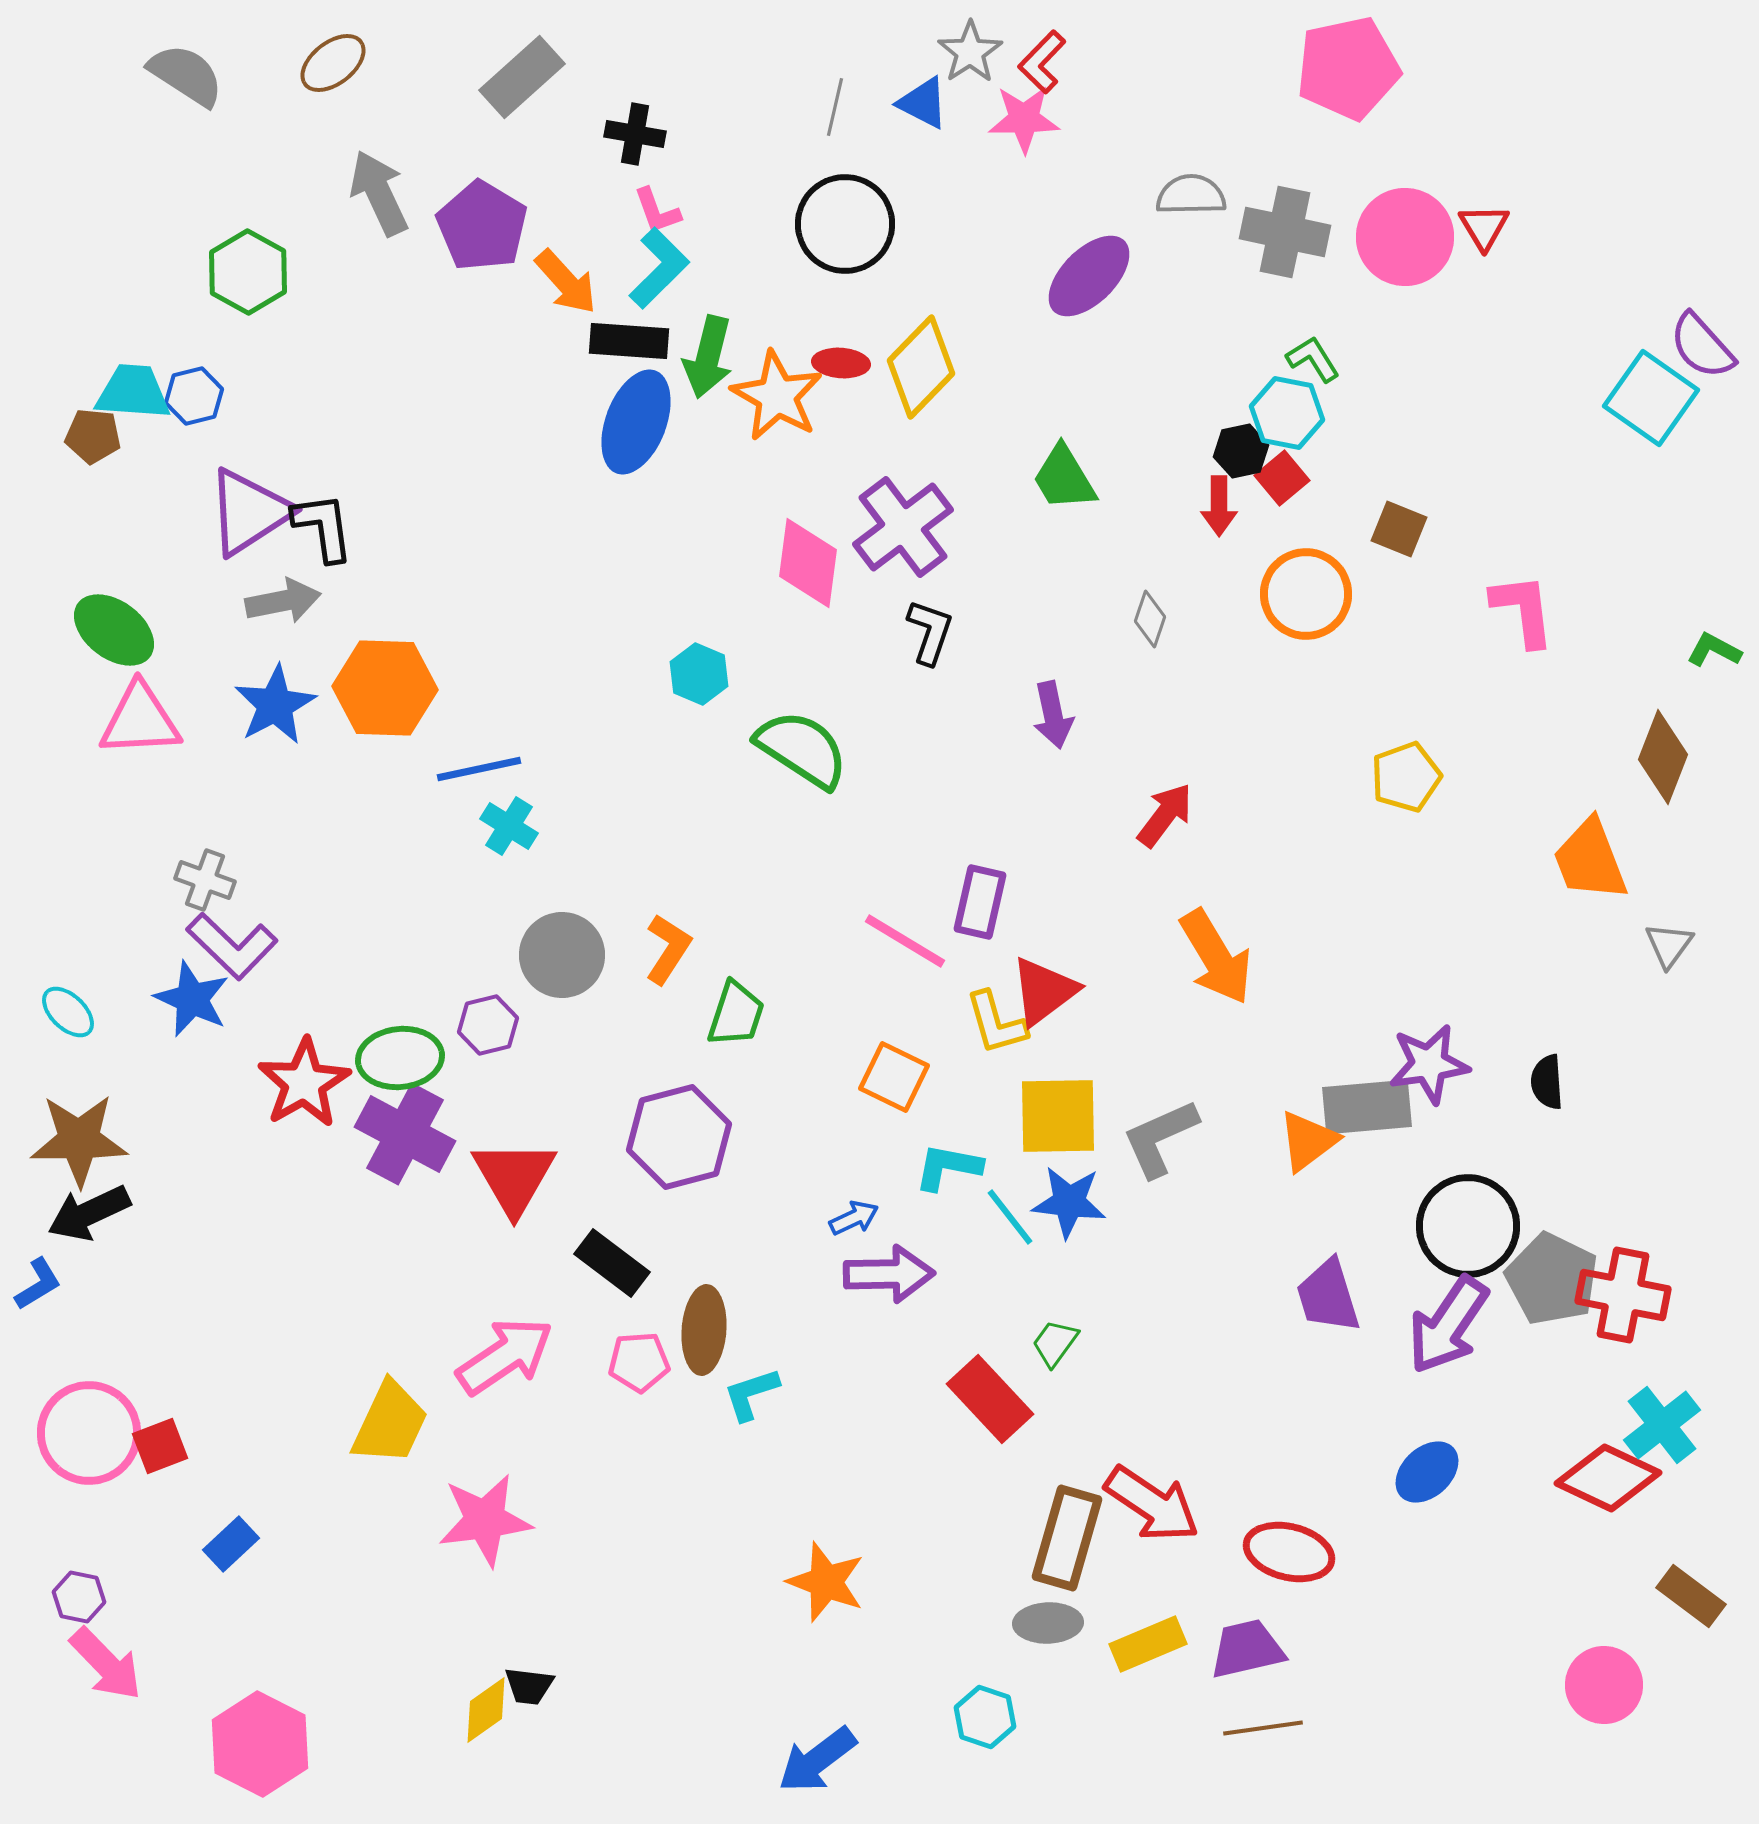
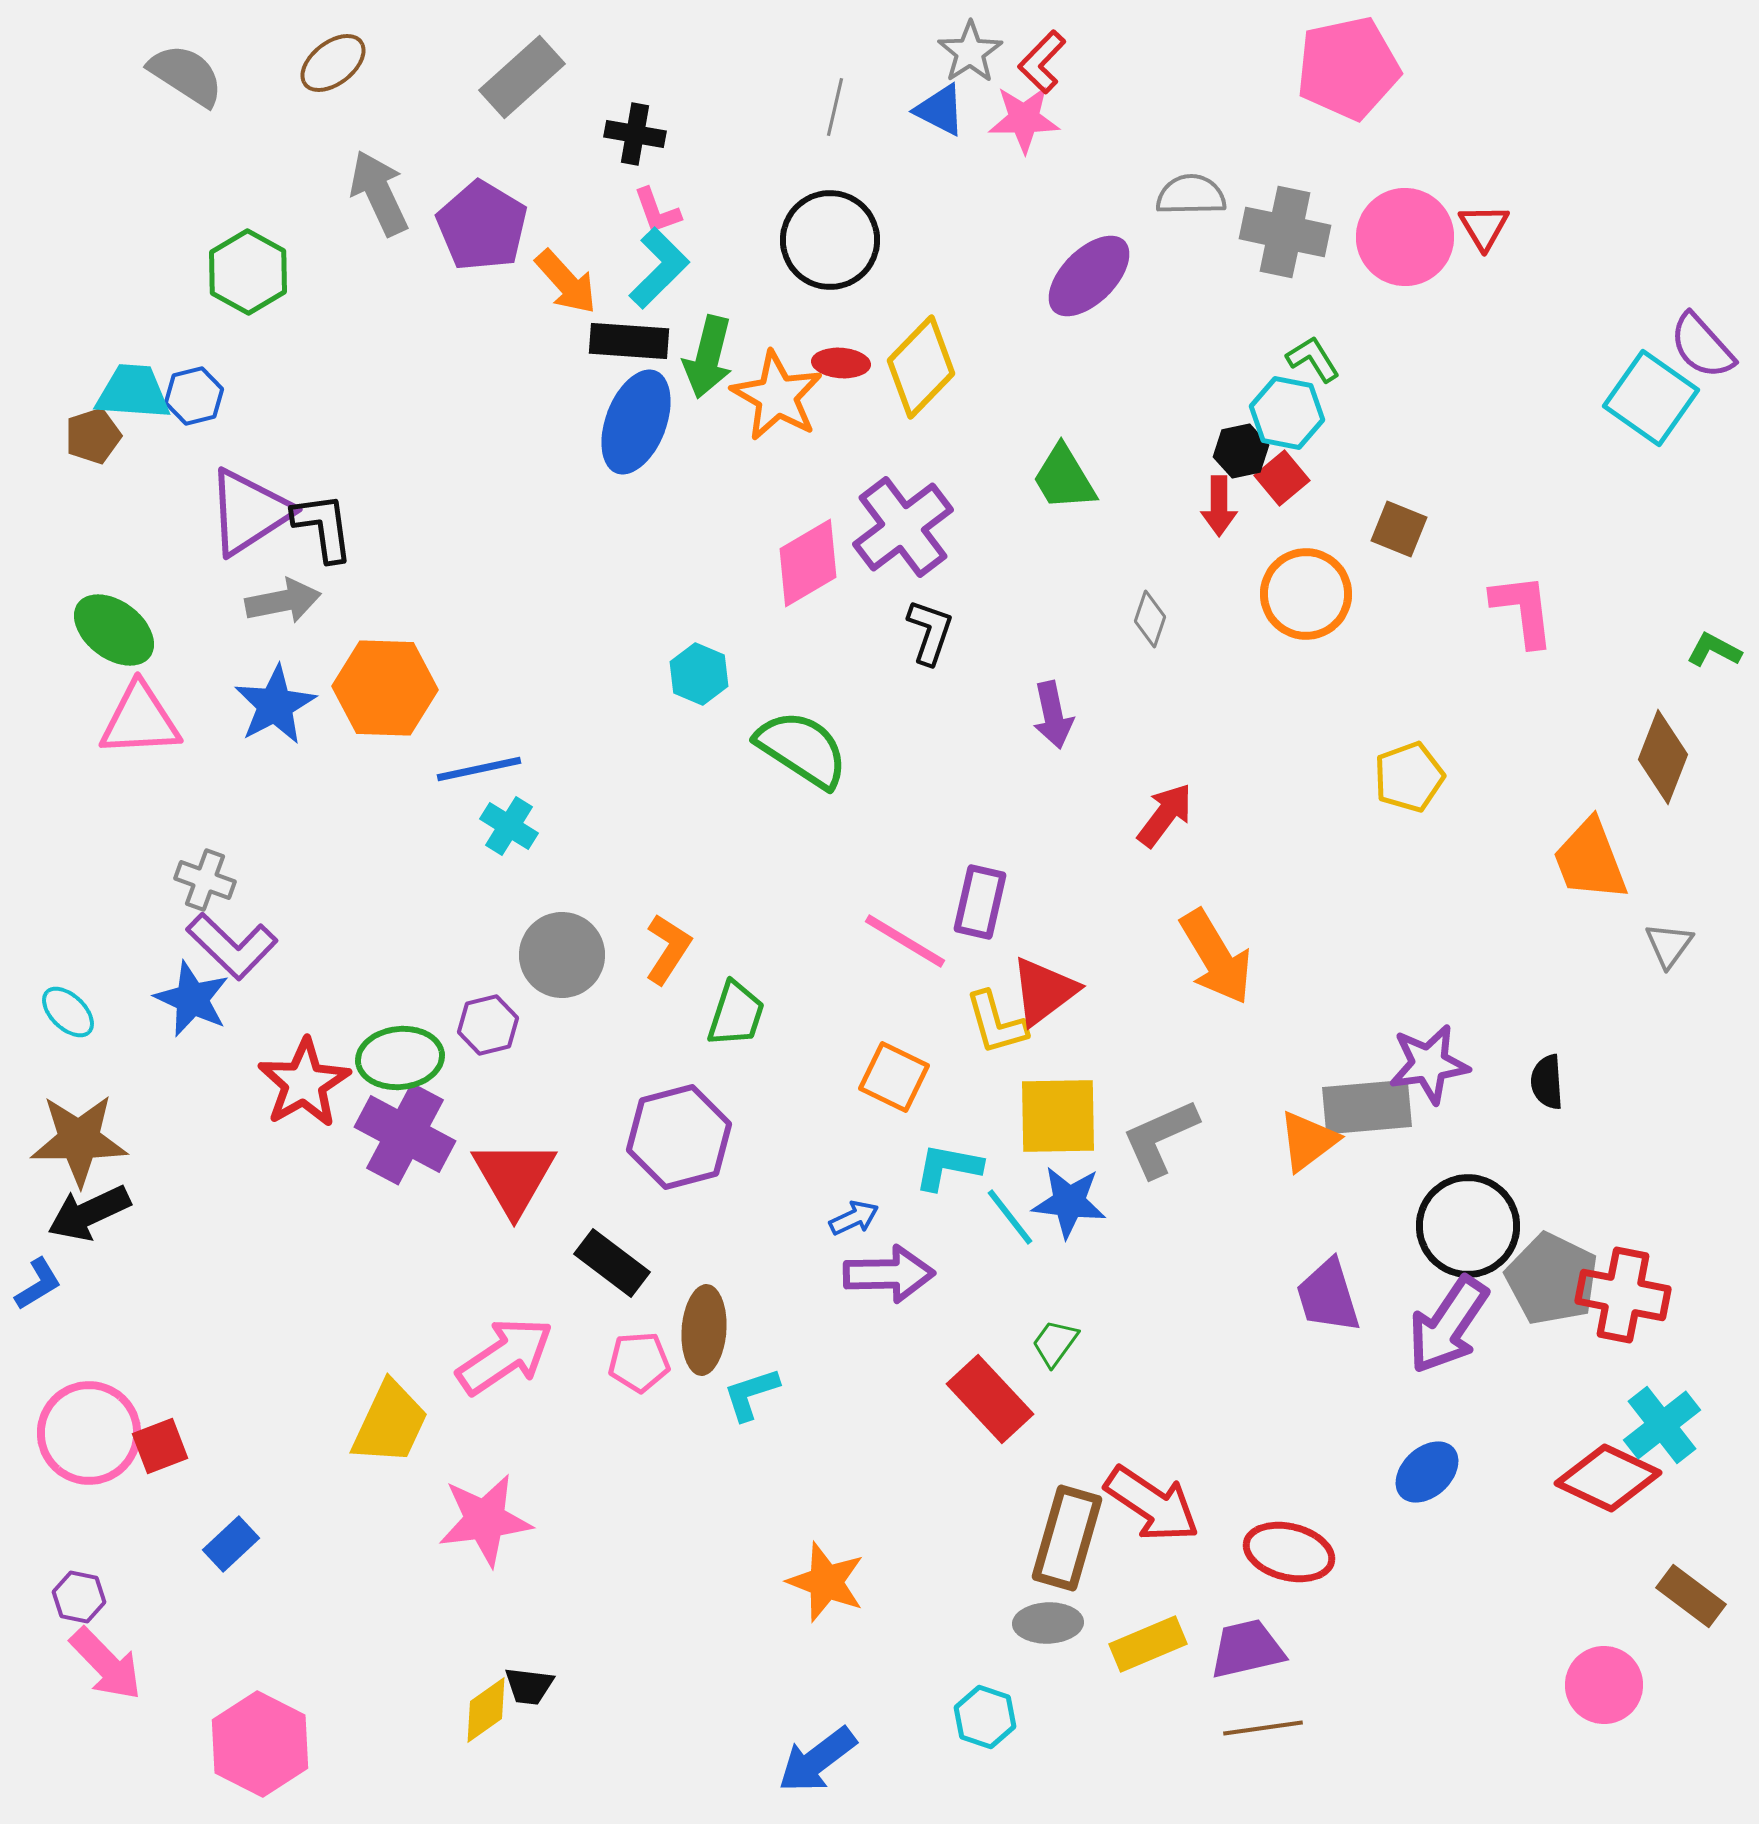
blue triangle at (923, 103): moved 17 px right, 7 px down
black circle at (845, 224): moved 15 px left, 16 px down
brown pentagon at (93, 436): rotated 24 degrees counterclockwise
pink diamond at (808, 563): rotated 52 degrees clockwise
yellow pentagon at (1406, 777): moved 3 px right
